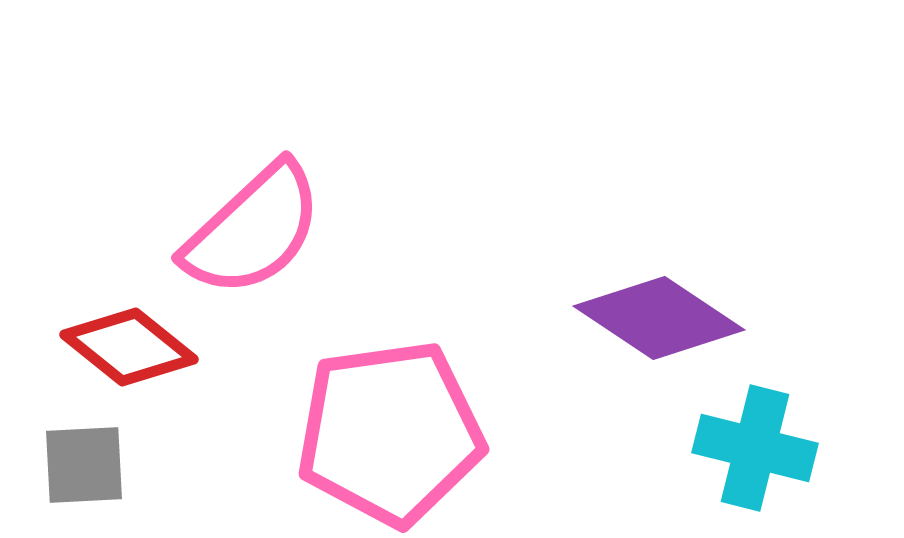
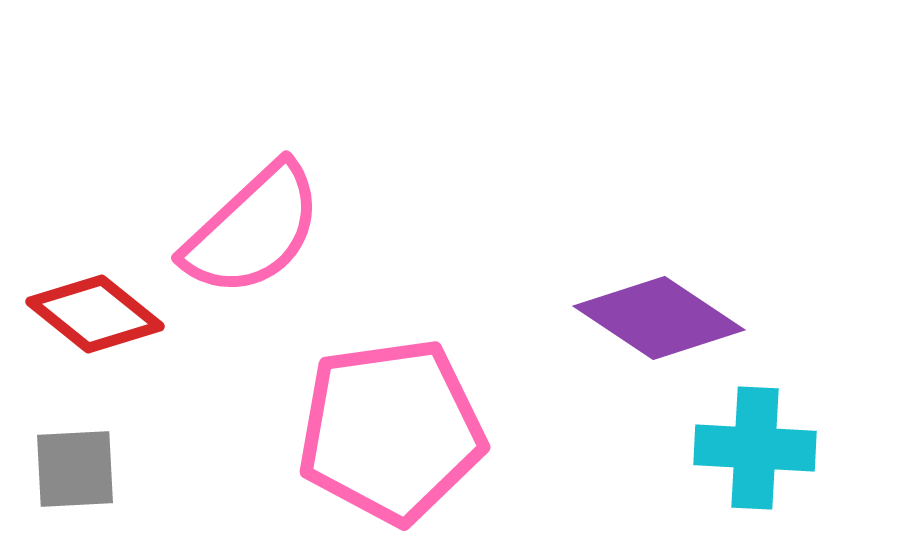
red diamond: moved 34 px left, 33 px up
pink pentagon: moved 1 px right, 2 px up
cyan cross: rotated 11 degrees counterclockwise
gray square: moved 9 px left, 4 px down
